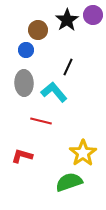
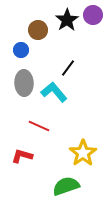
blue circle: moved 5 px left
black line: moved 1 px down; rotated 12 degrees clockwise
red line: moved 2 px left, 5 px down; rotated 10 degrees clockwise
green semicircle: moved 3 px left, 4 px down
